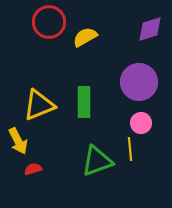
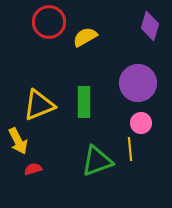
purple diamond: moved 3 px up; rotated 56 degrees counterclockwise
purple circle: moved 1 px left, 1 px down
